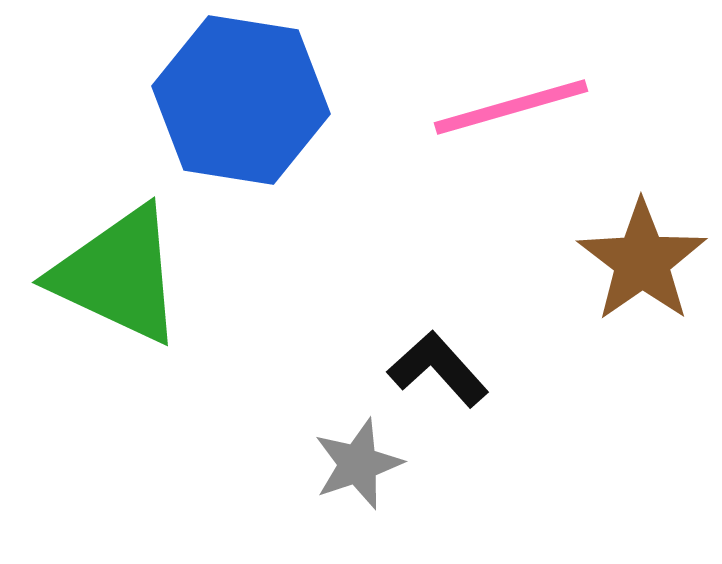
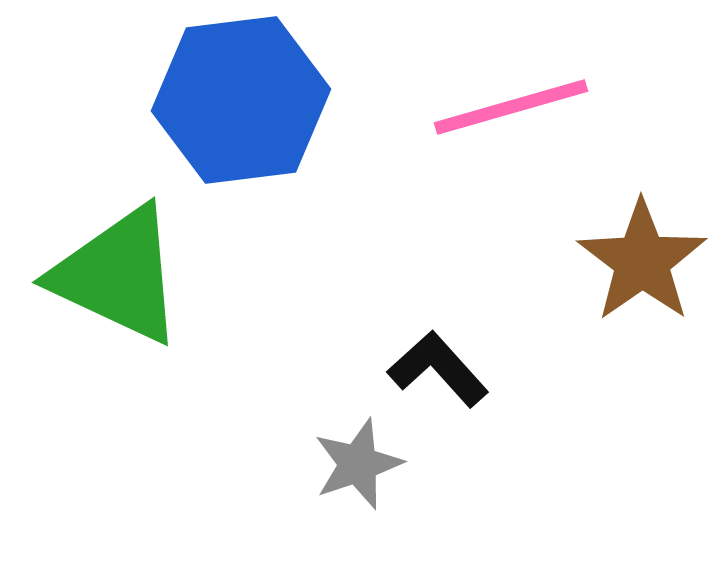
blue hexagon: rotated 16 degrees counterclockwise
